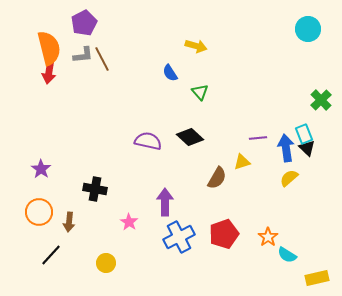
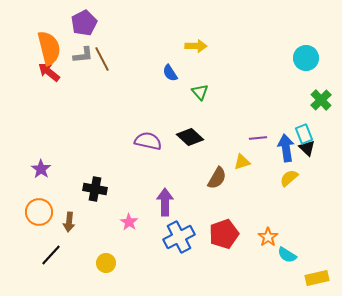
cyan circle: moved 2 px left, 29 px down
yellow arrow: rotated 15 degrees counterclockwise
red arrow: rotated 120 degrees clockwise
